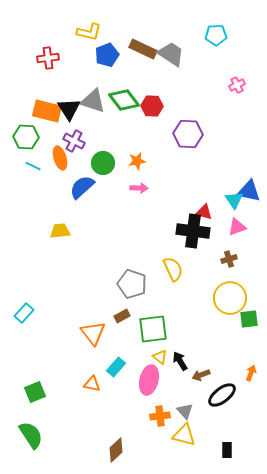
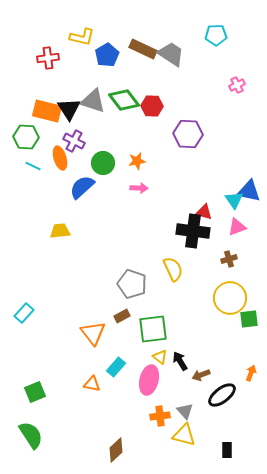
yellow L-shape at (89, 32): moved 7 px left, 5 px down
blue pentagon at (107, 55): rotated 10 degrees counterclockwise
